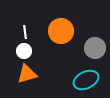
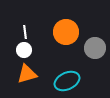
orange circle: moved 5 px right, 1 px down
white circle: moved 1 px up
cyan ellipse: moved 19 px left, 1 px down
